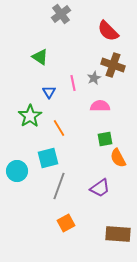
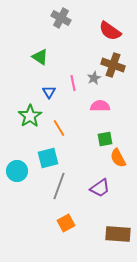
gray cross: moved 4 px down; rotated 24 degrees counterclockwise
red semicircle: moved 2 px right; rotated 10 degrees counterclockwise
